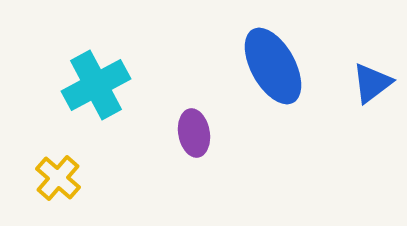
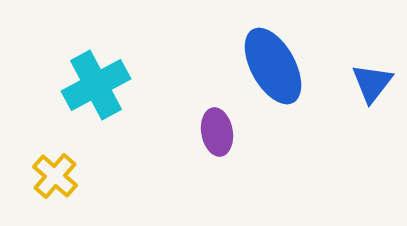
blue triangle: rotated 15 degrees counterclockwise
purple ellipse: moved 23 px right, 1 px up
yellow cross: moved 3 px left, 2 px up
